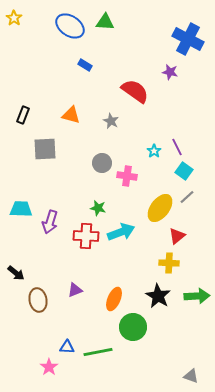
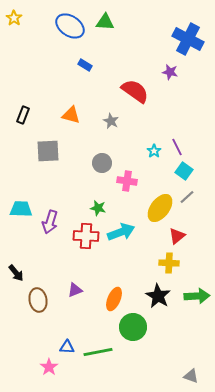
gray square: moved 3 px right, 2 px down
pink cross: moved 5 px down
black arrow: rotated 12 degrees clockwise
